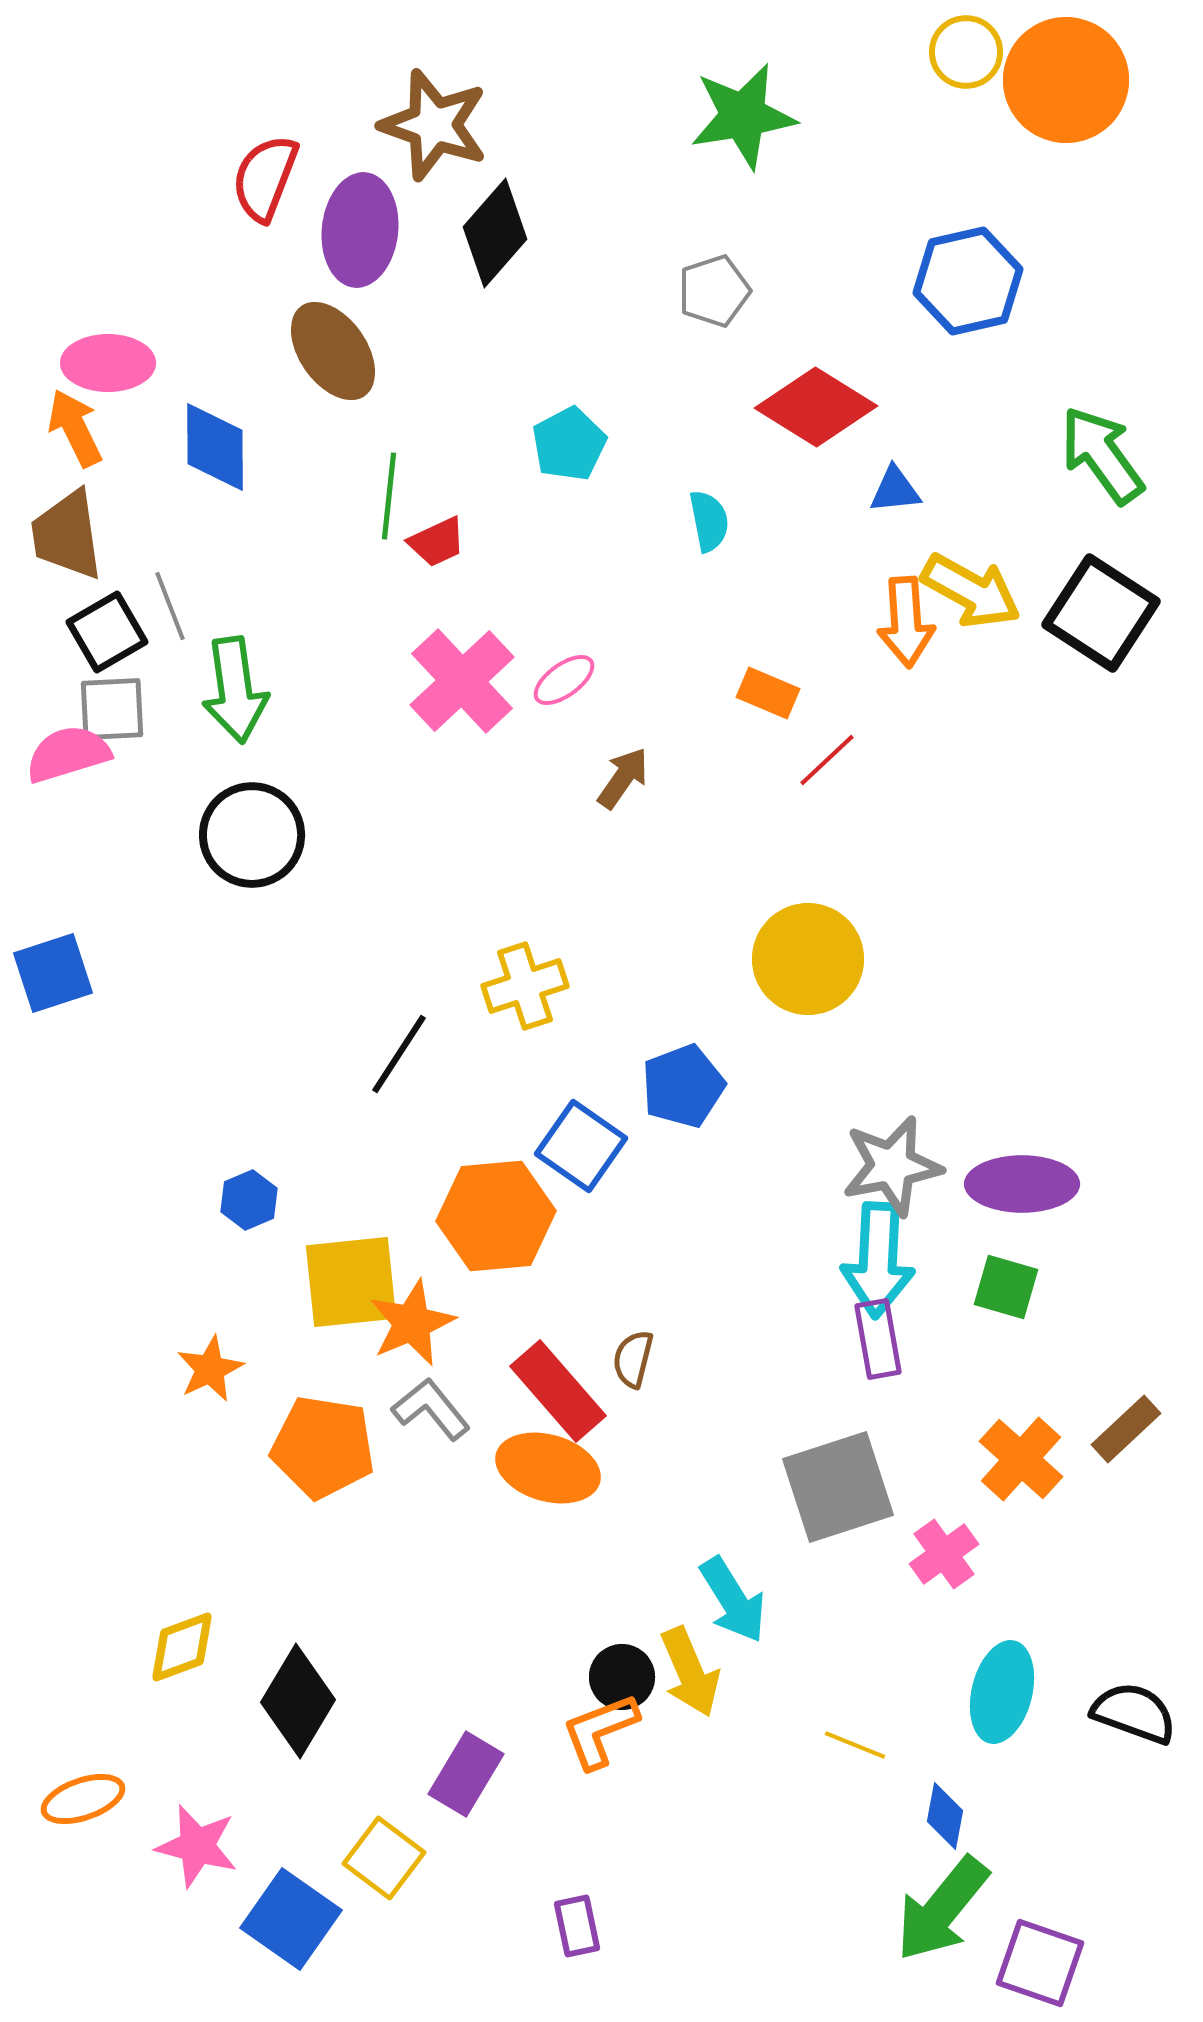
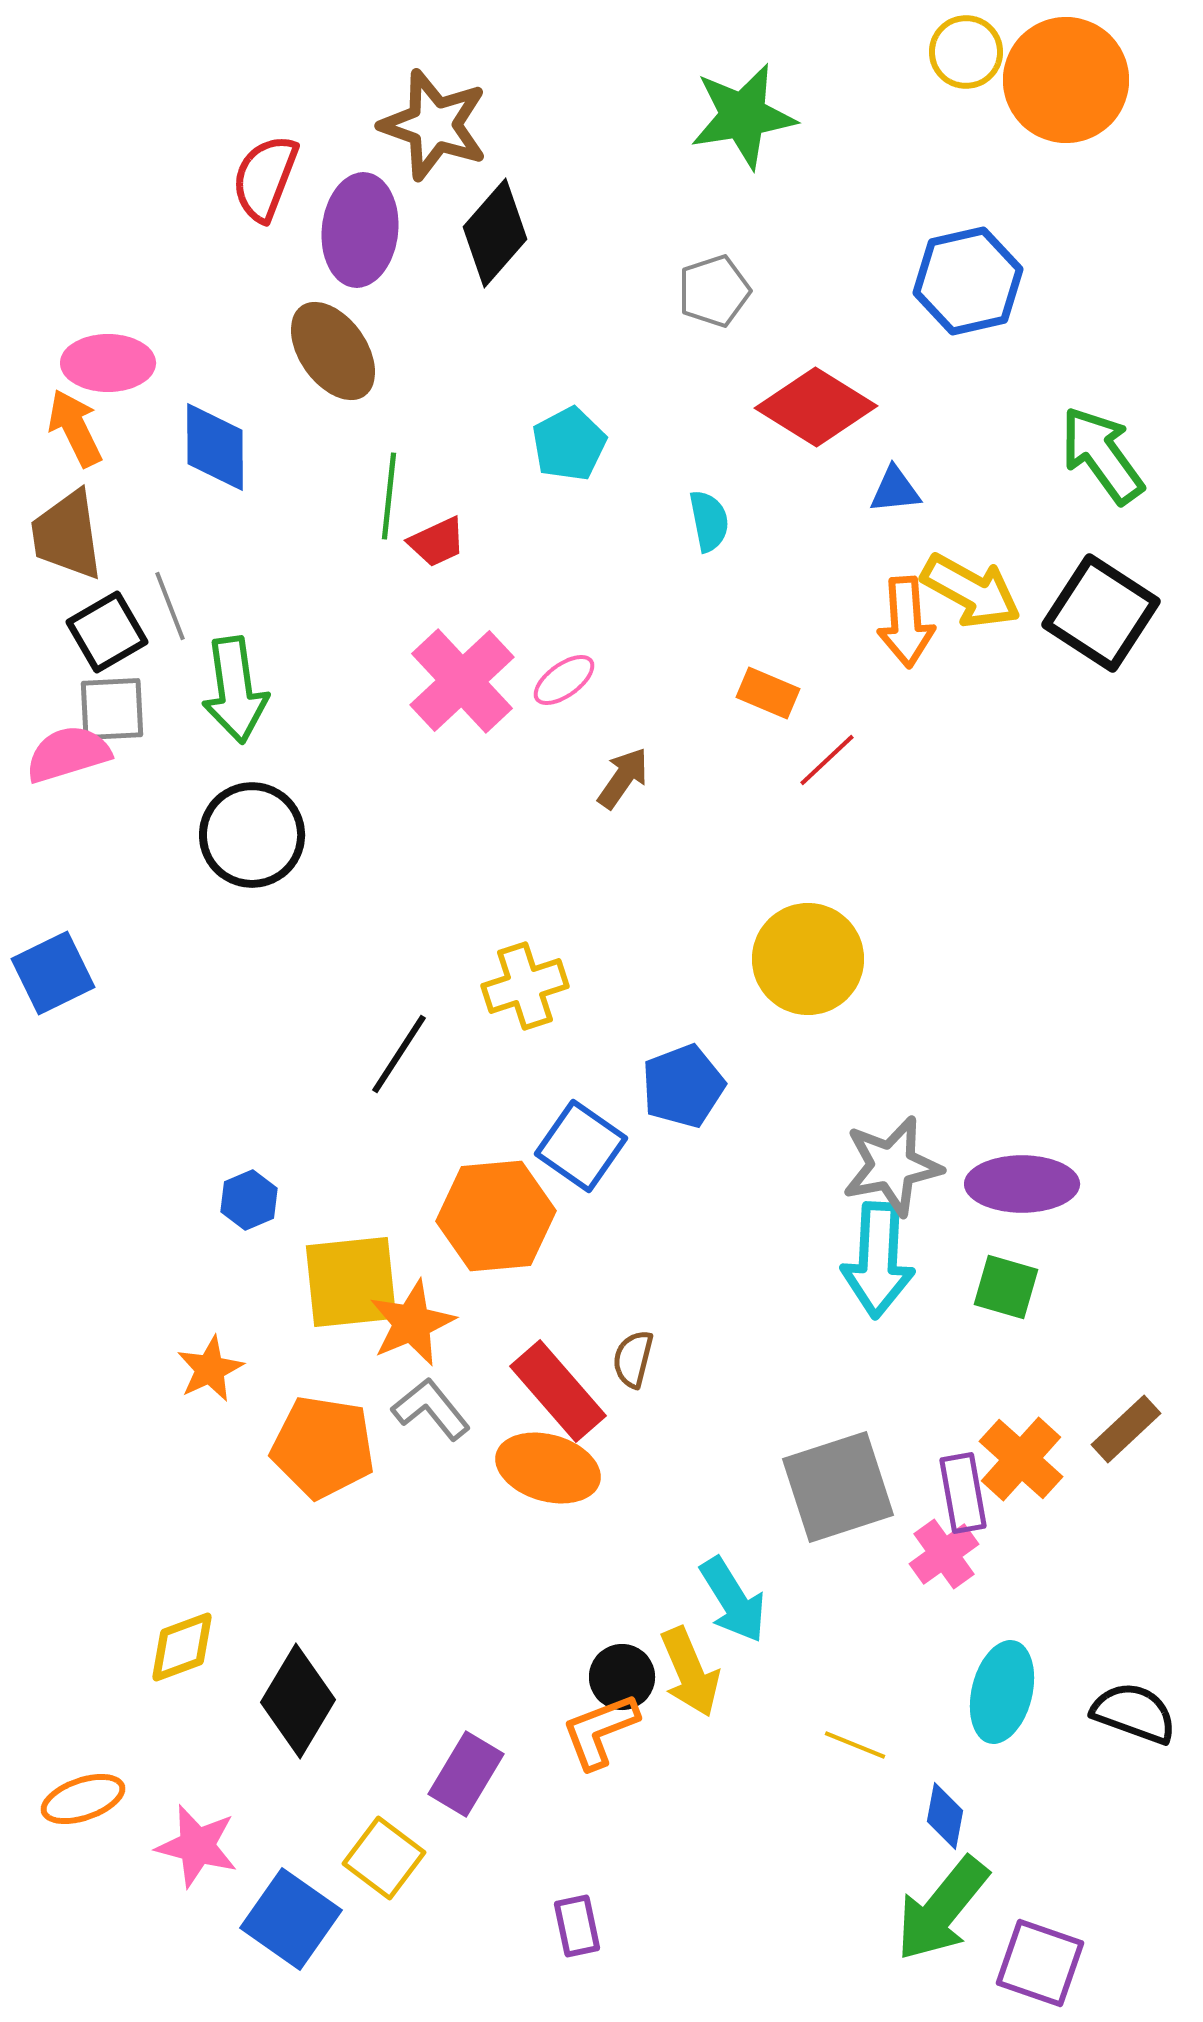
blue square at (53, 973): rotated 8 degrees counterclockwise
purple rectangle at (878, 1339): moved 85 px right, 154 px down
